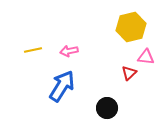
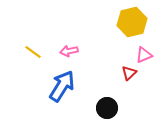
yellow hexagon: moved 1 px right, 5 px up
yellow line: moved 2 px down; rotated 48 degrees clockwise
pink triangle: moved 2 px left, 2 px up; rotated 30 degrees counterclockwise
